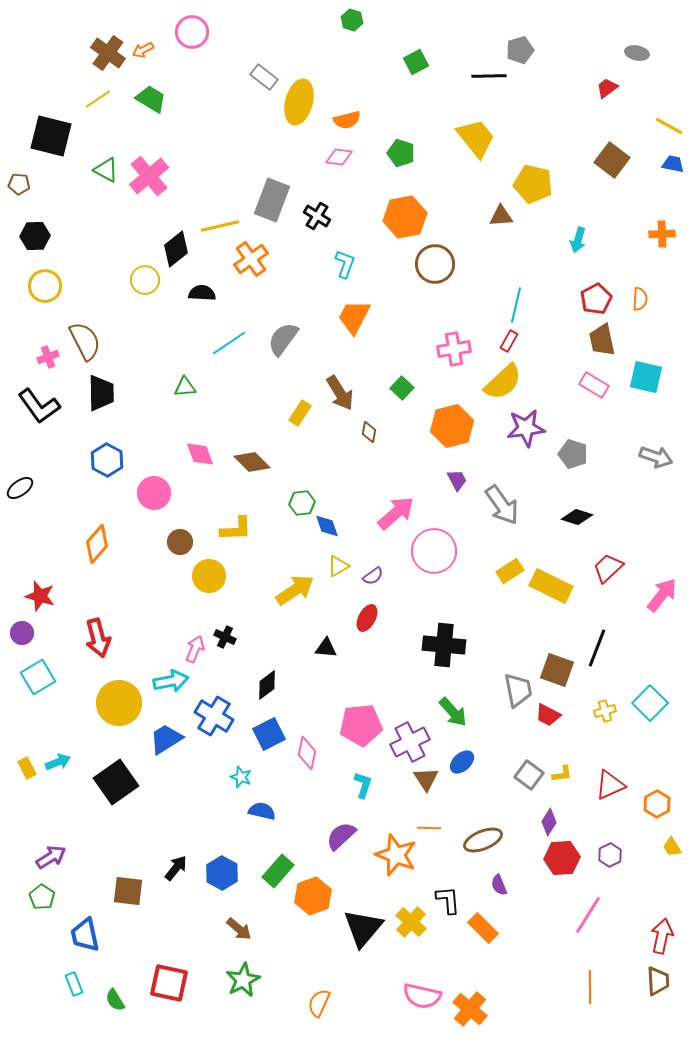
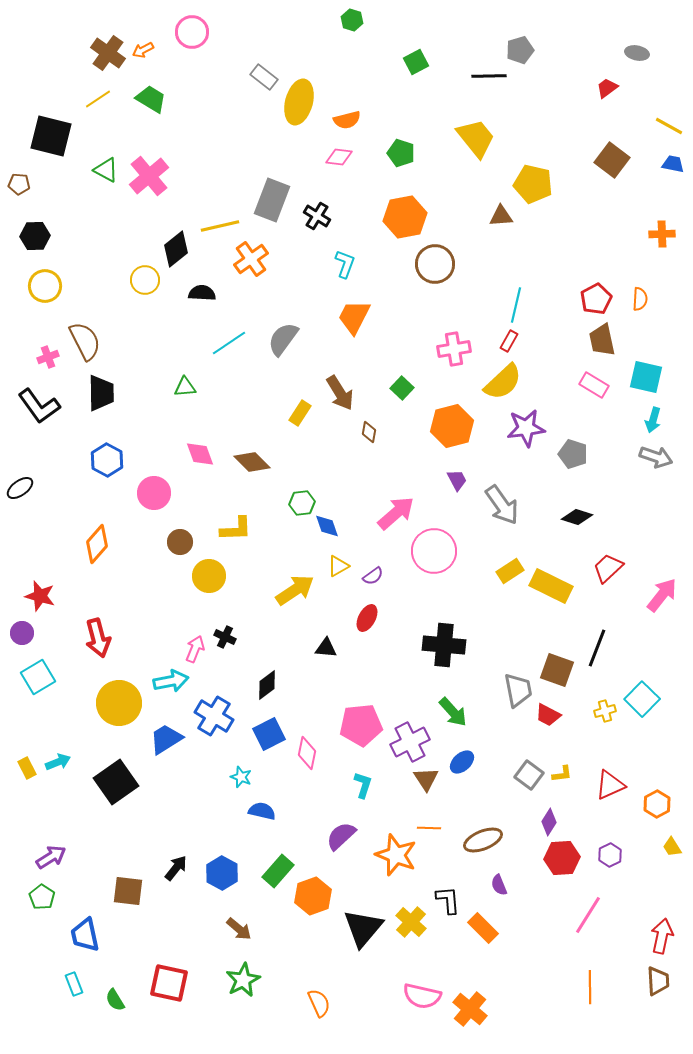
cyan arrow at (578, 240): moved 75 px right, 180 px down
cyan square at (650, 703): moved 8 px left, 4 px up
orange semicircle at (319, 1003): rotated 132 degrees clockwise
